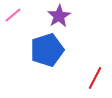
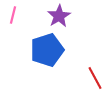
pink line: rotated 36 degrees counterclockwise
red line: rotated 55 degrees counterclockwise
